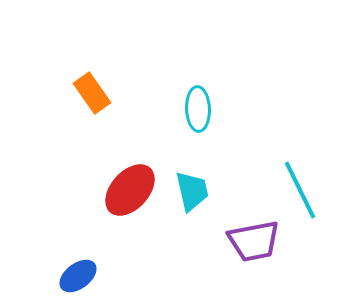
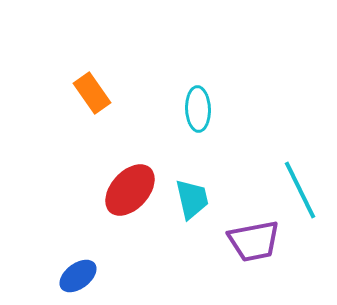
cyan trapezoid: moved 8 px down
